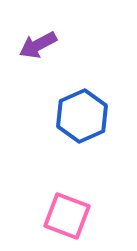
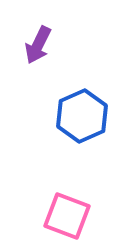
purple arrow: rotated 36 degrees counterclockwise
